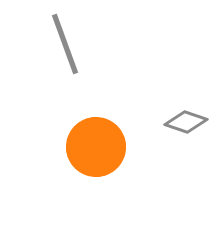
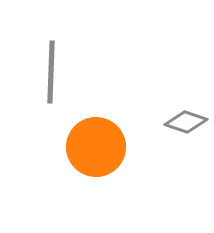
gray line: moved 14 px left, 28 px down; rotated 22 degrees clockwise
